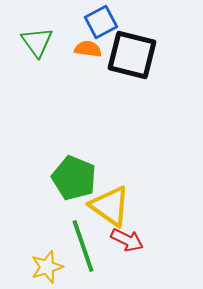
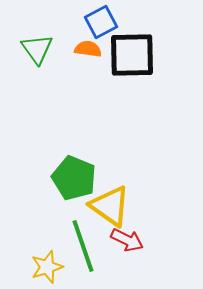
green triangle: moved 7 px down
black square: rotated 15 degrees counterclockwise
